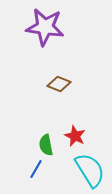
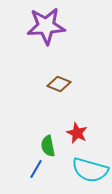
purple star: moved 1 px right, 1 px up; rotated 12 degrees counterclockwise
red star: moved 2 px right, 3 px up
green semicircle: moved 2 px right, 1 px down
cyan semicircle: rotated 138 degrees clockwise
